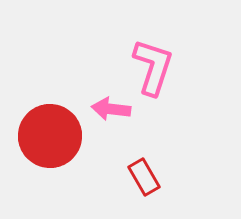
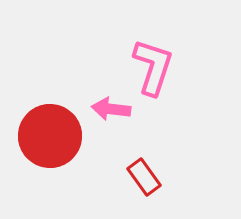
red rectangle: rotated 6 degrees counterclockwise
